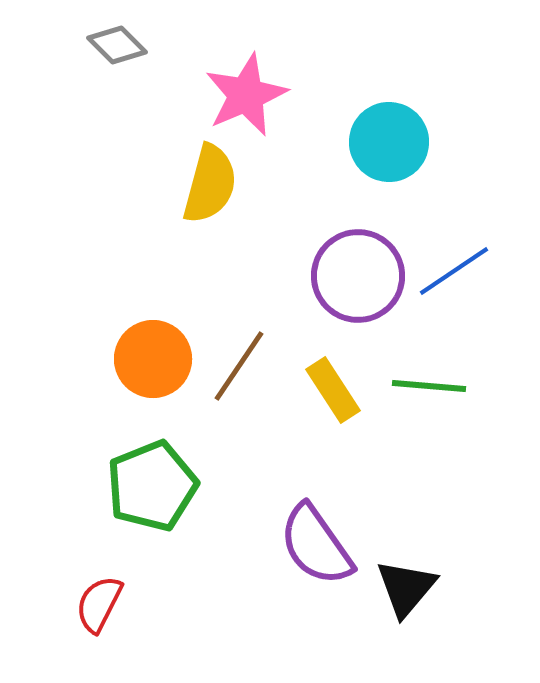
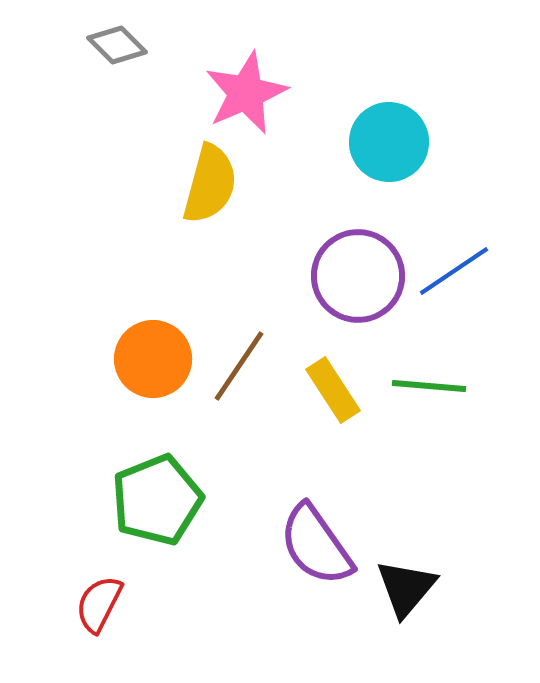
pink star: moved 2 px up
green pentagon: moved 5 px right, 14 px down
